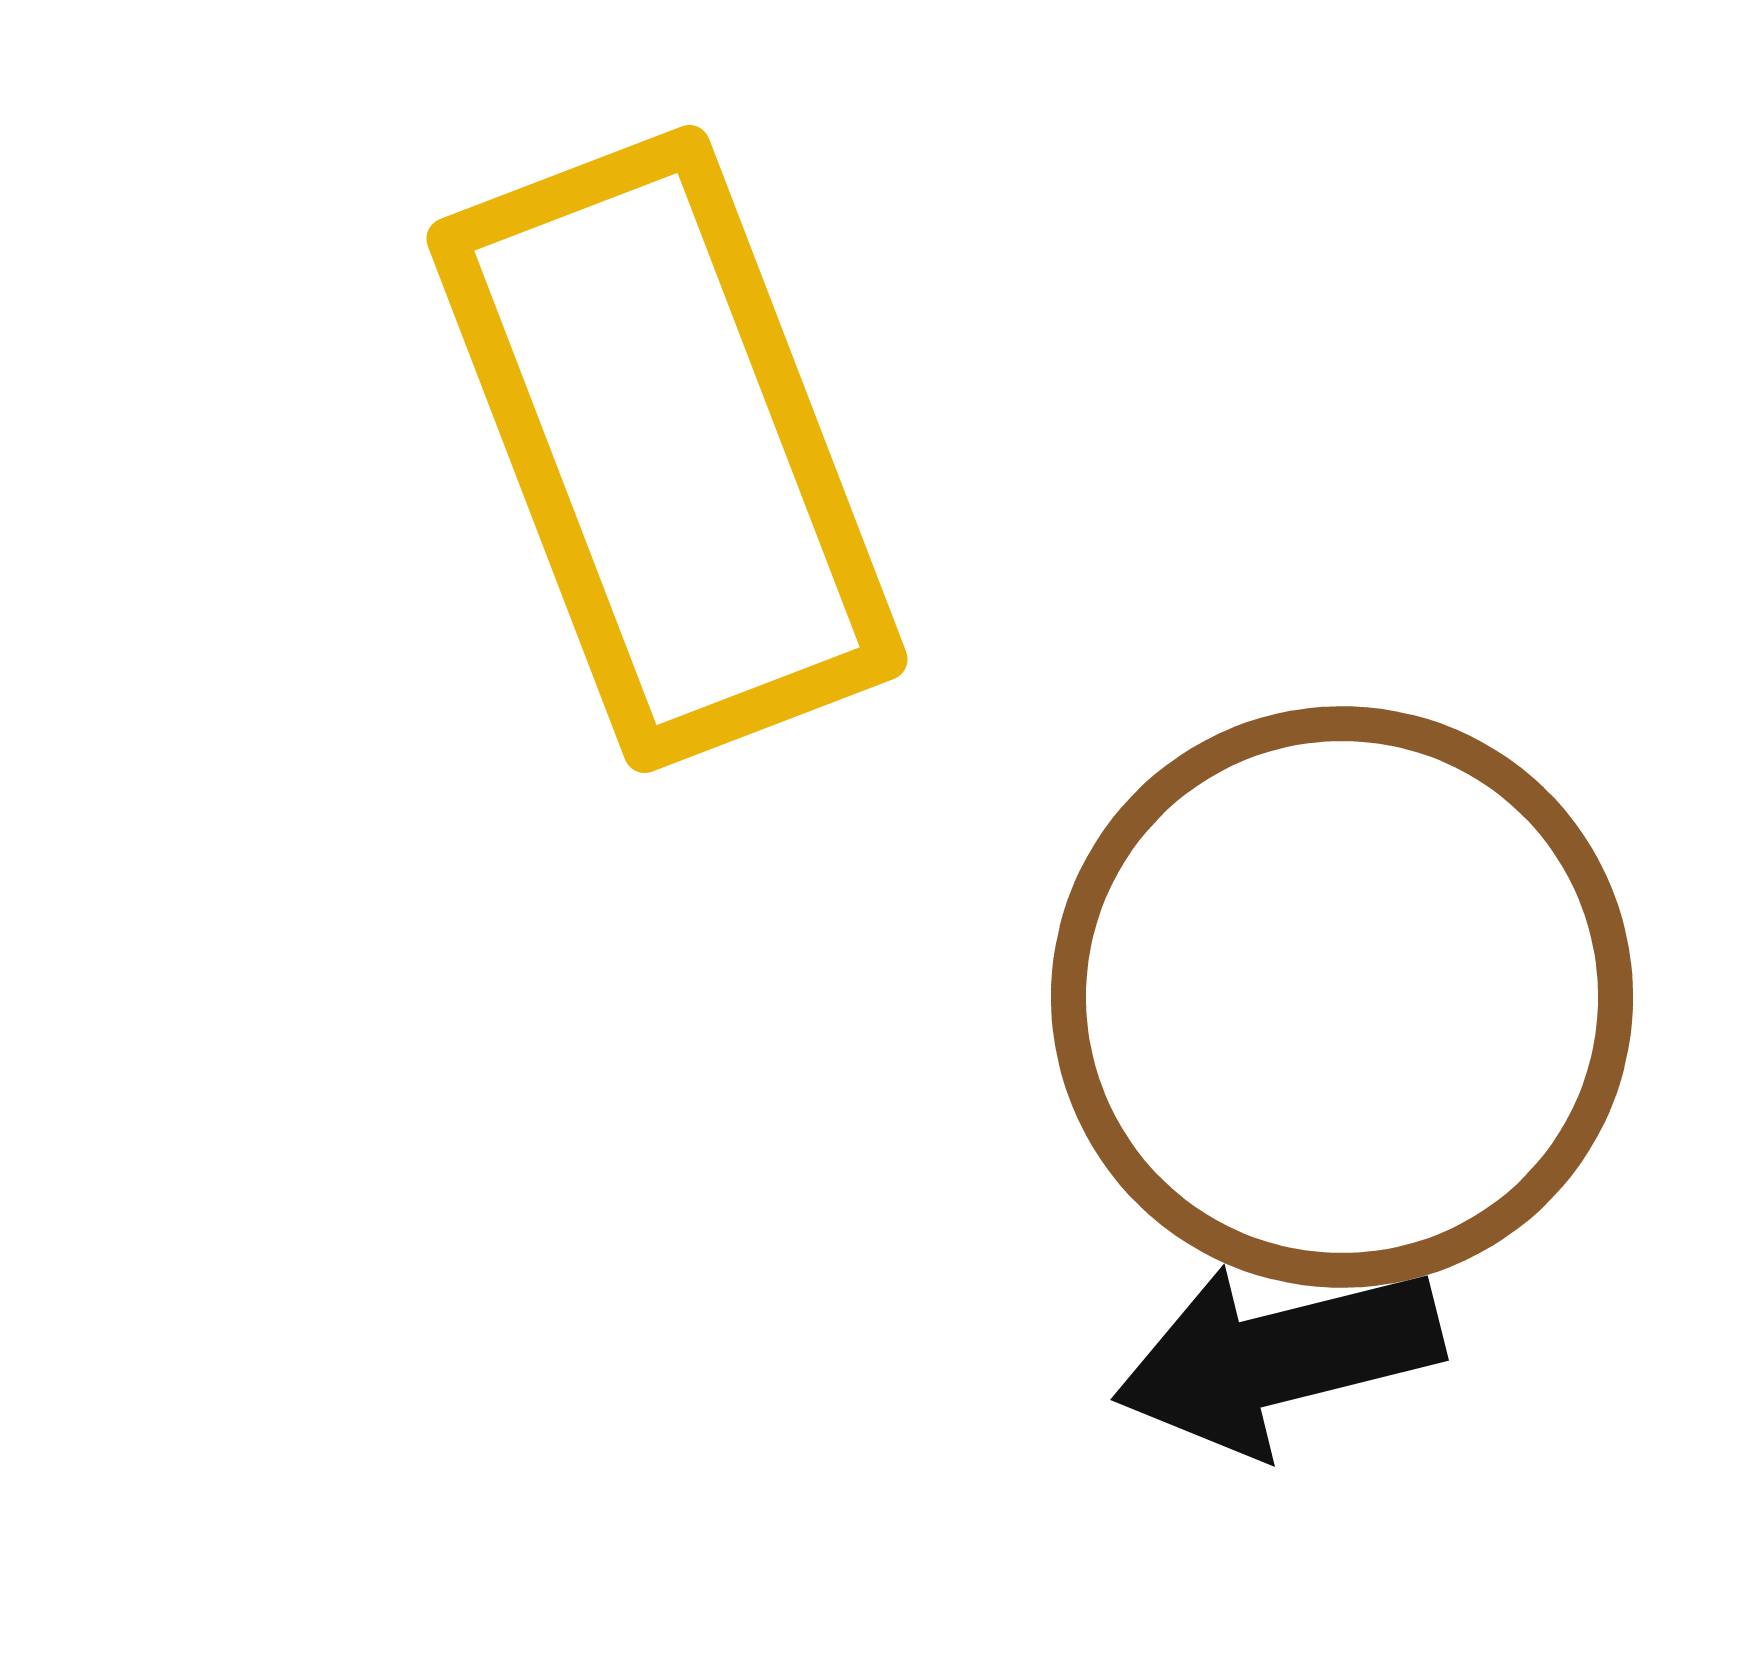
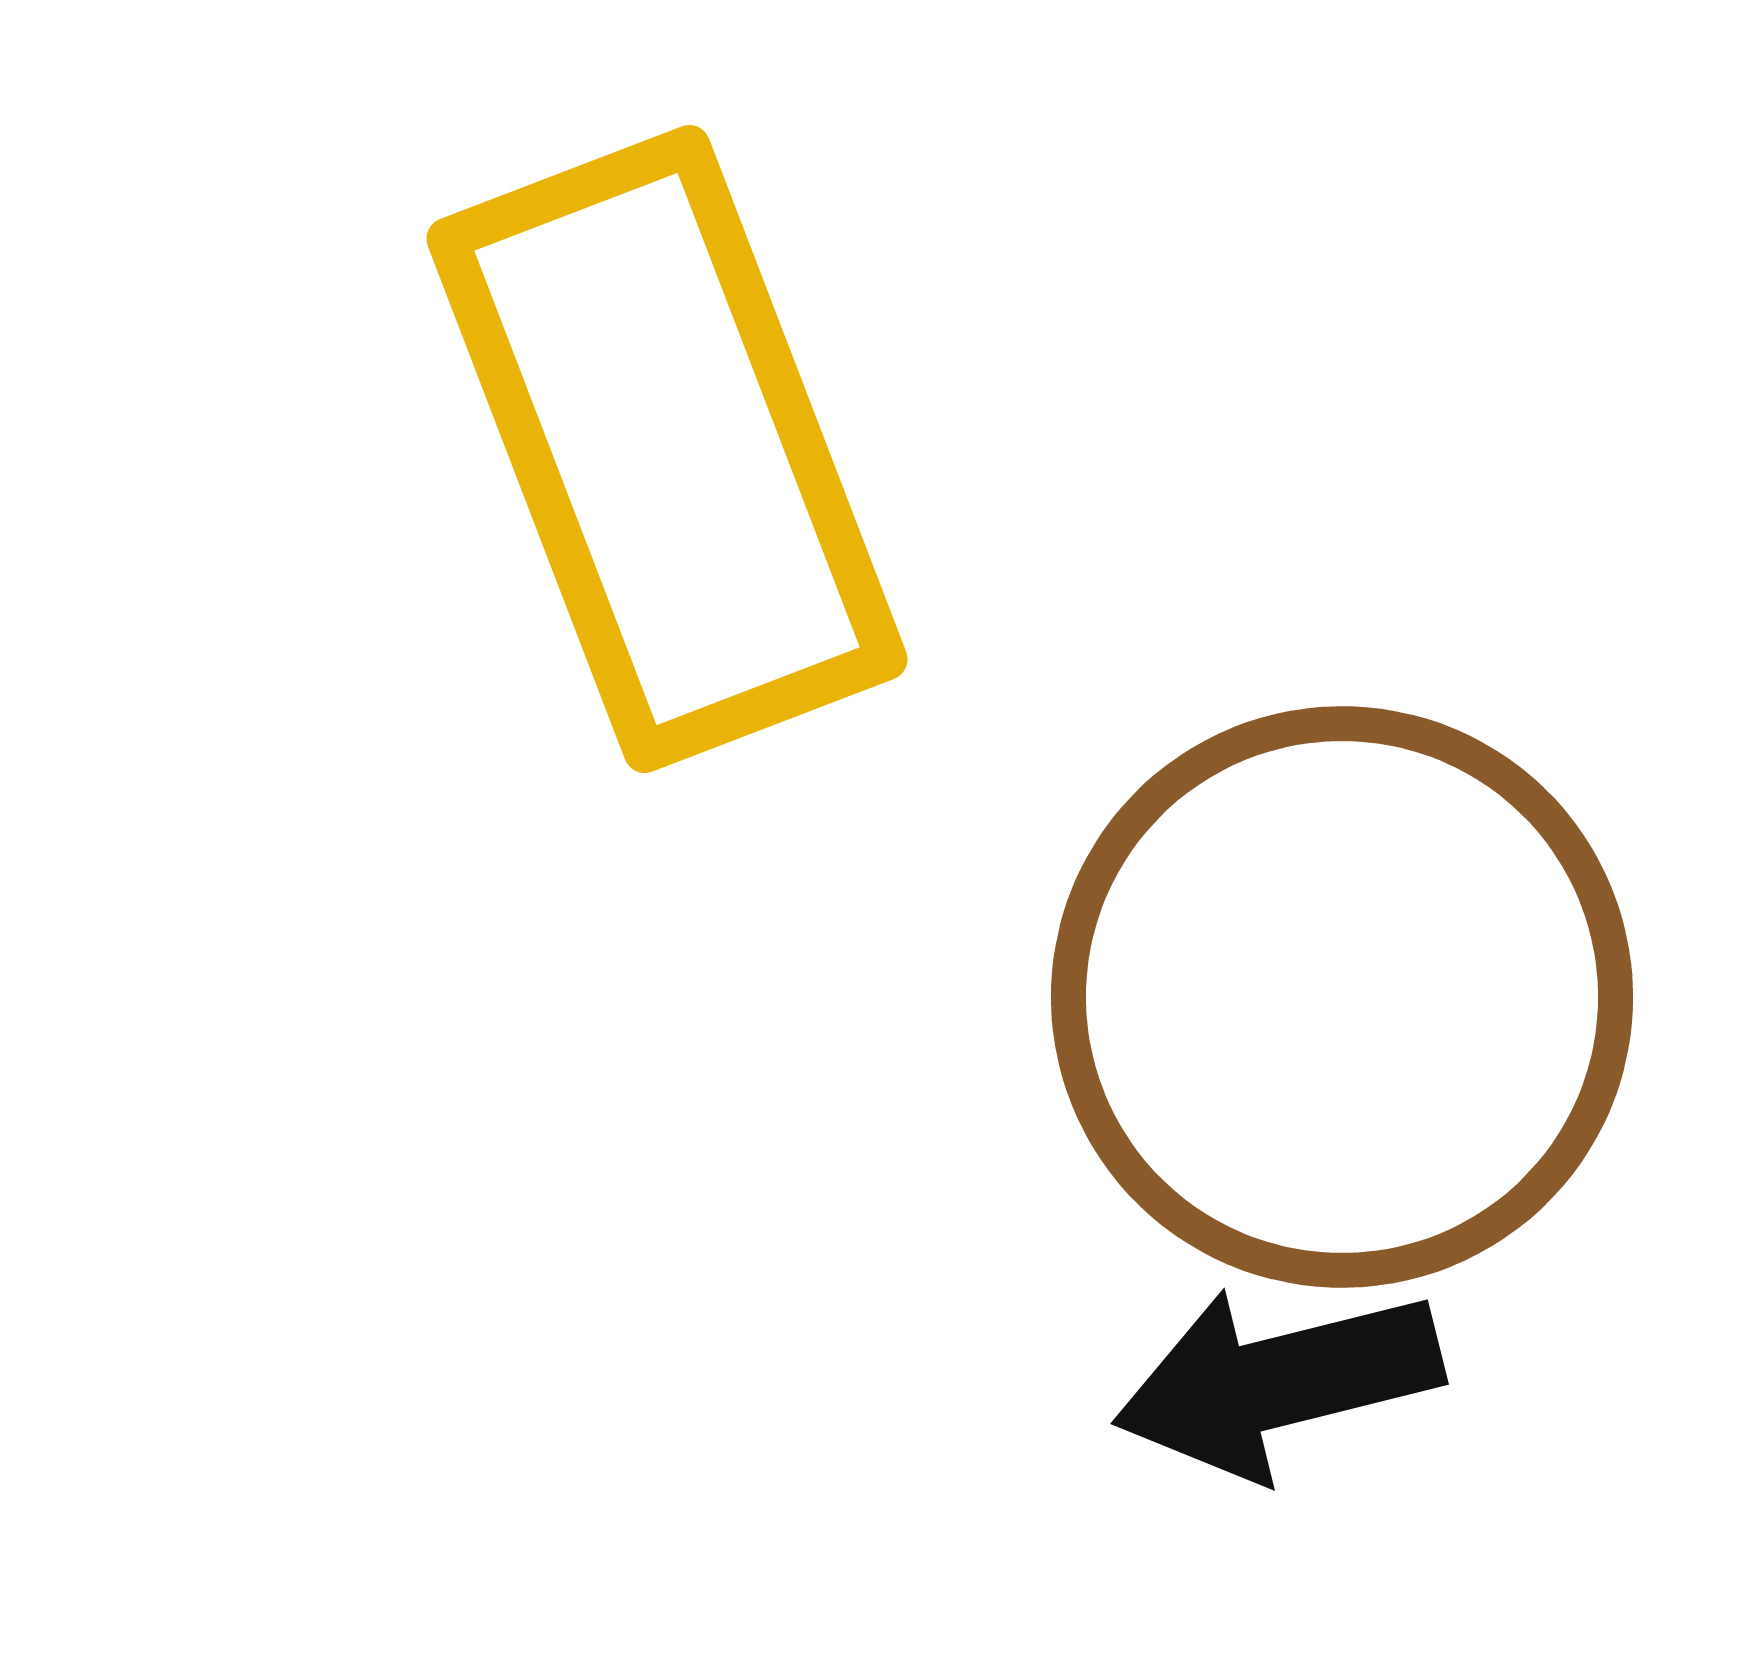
black arrow: moved 24 px down
